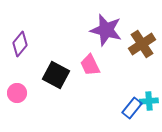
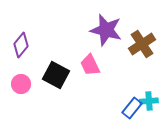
purple diamond: moved 1 px right, 1 px down
pink circle: moved 4 px right, 9 px up
